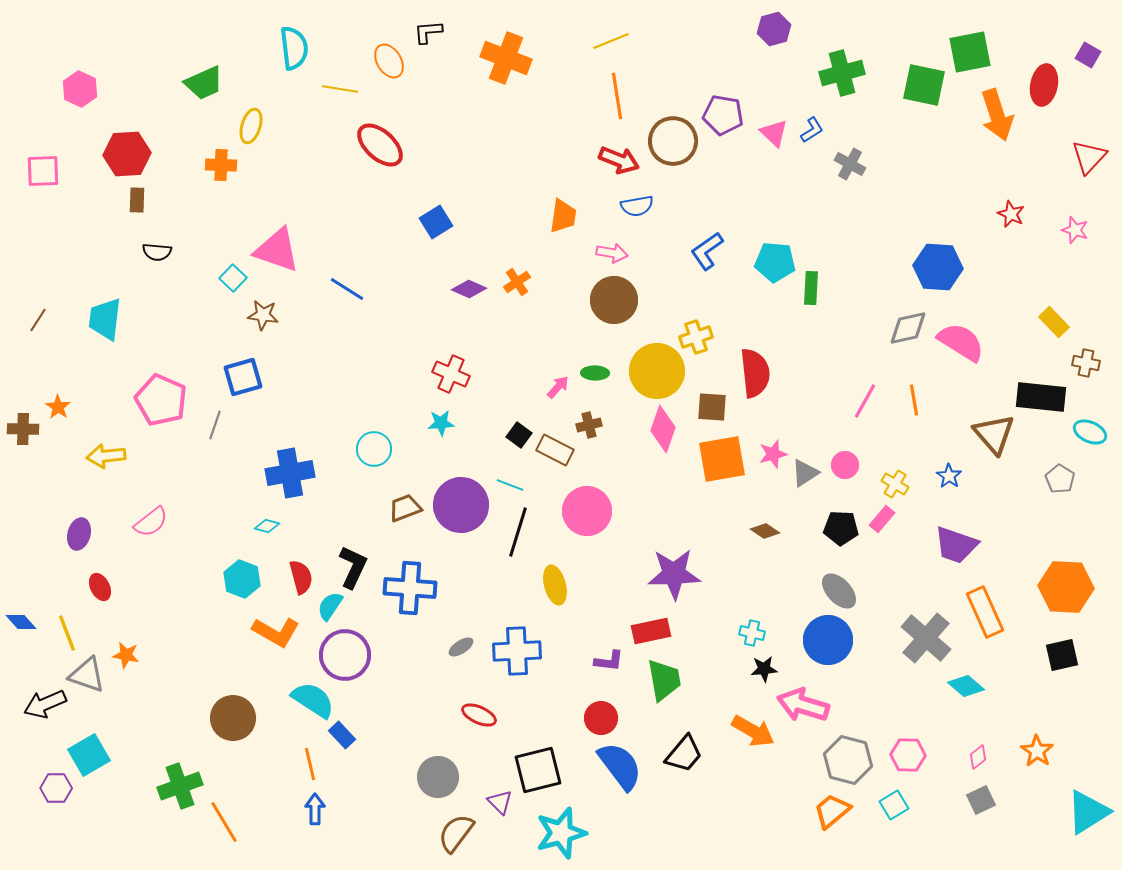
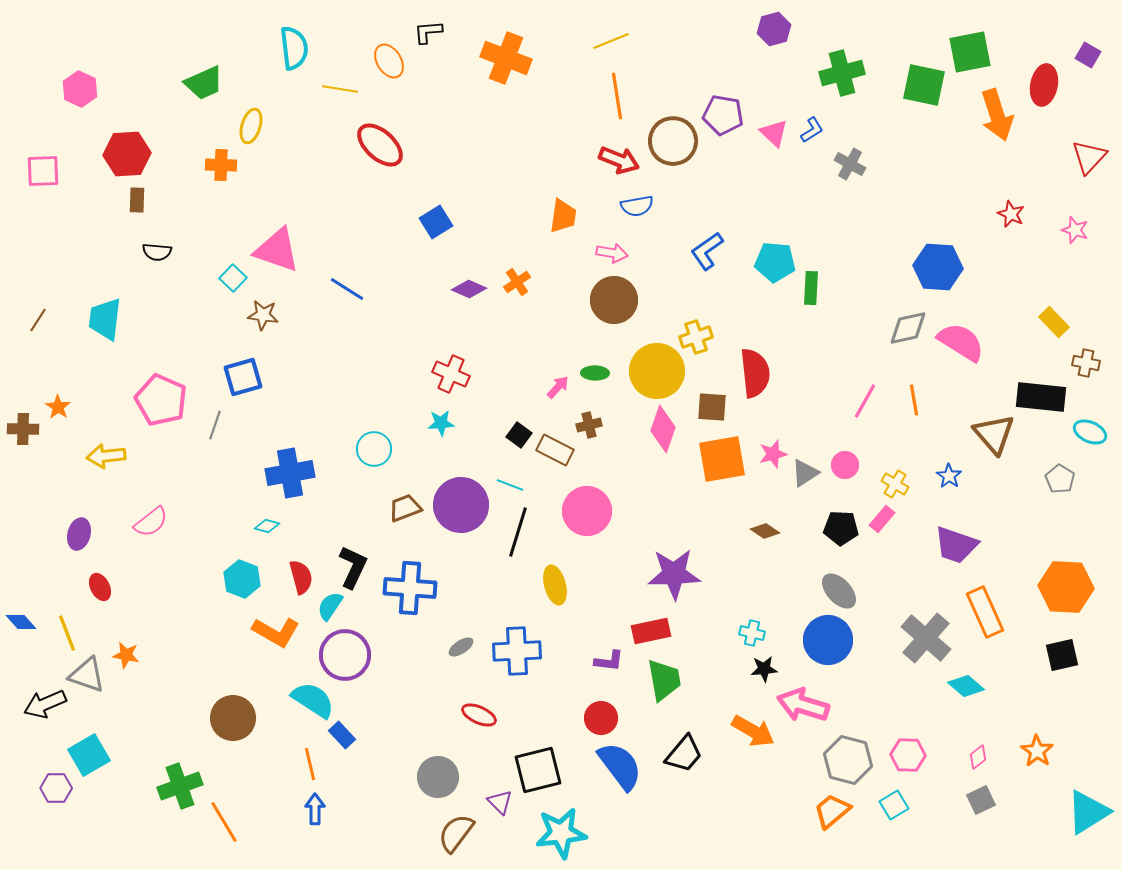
cyan star at (561, 833): rotated 9 degrees clockwise
